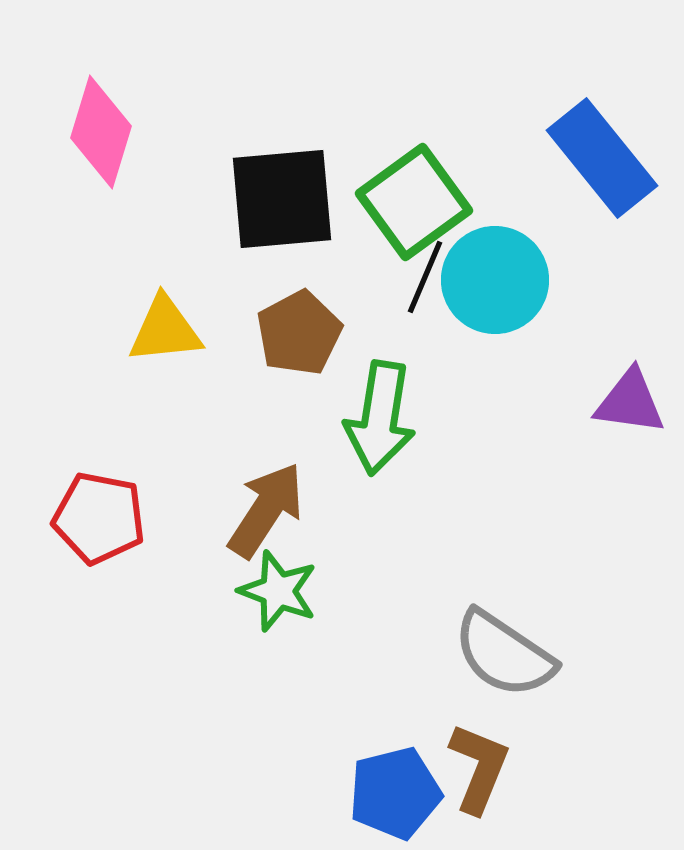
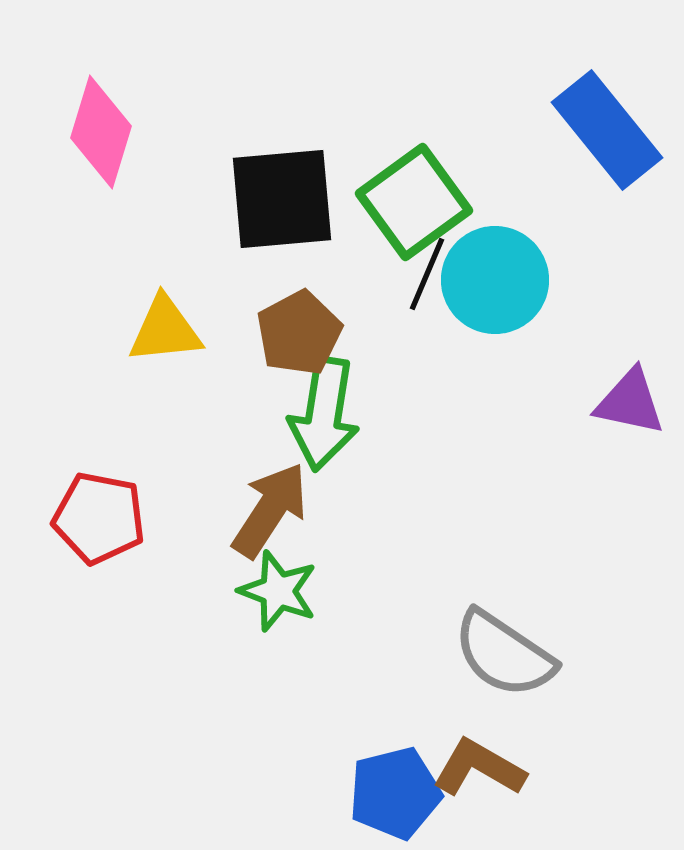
blue rectangle: moved 5 px right, 28 px up
black line: moved 2 px right, 3 px up
purple triangle: rotated 4 degrees clockwise
green arrow: moved 56 px left, 4 px up
brown arrow: moved 4 px right
brown L-shape: rotated 82 degrees counterclockwise
